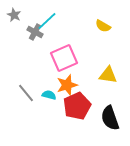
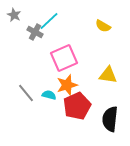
cyan line: moved 2 px right
black semicircle: moved 1 px down; rotated 25 degrees clockwise
